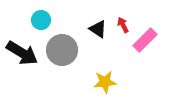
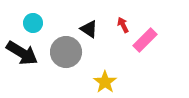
cyan circle: moved 8 px left, 3 px down
black triangle: moved 9 px left
gray circle: moved 4 px right, 2 px down
yellow star: rotated 30 degrees counterclockwise
